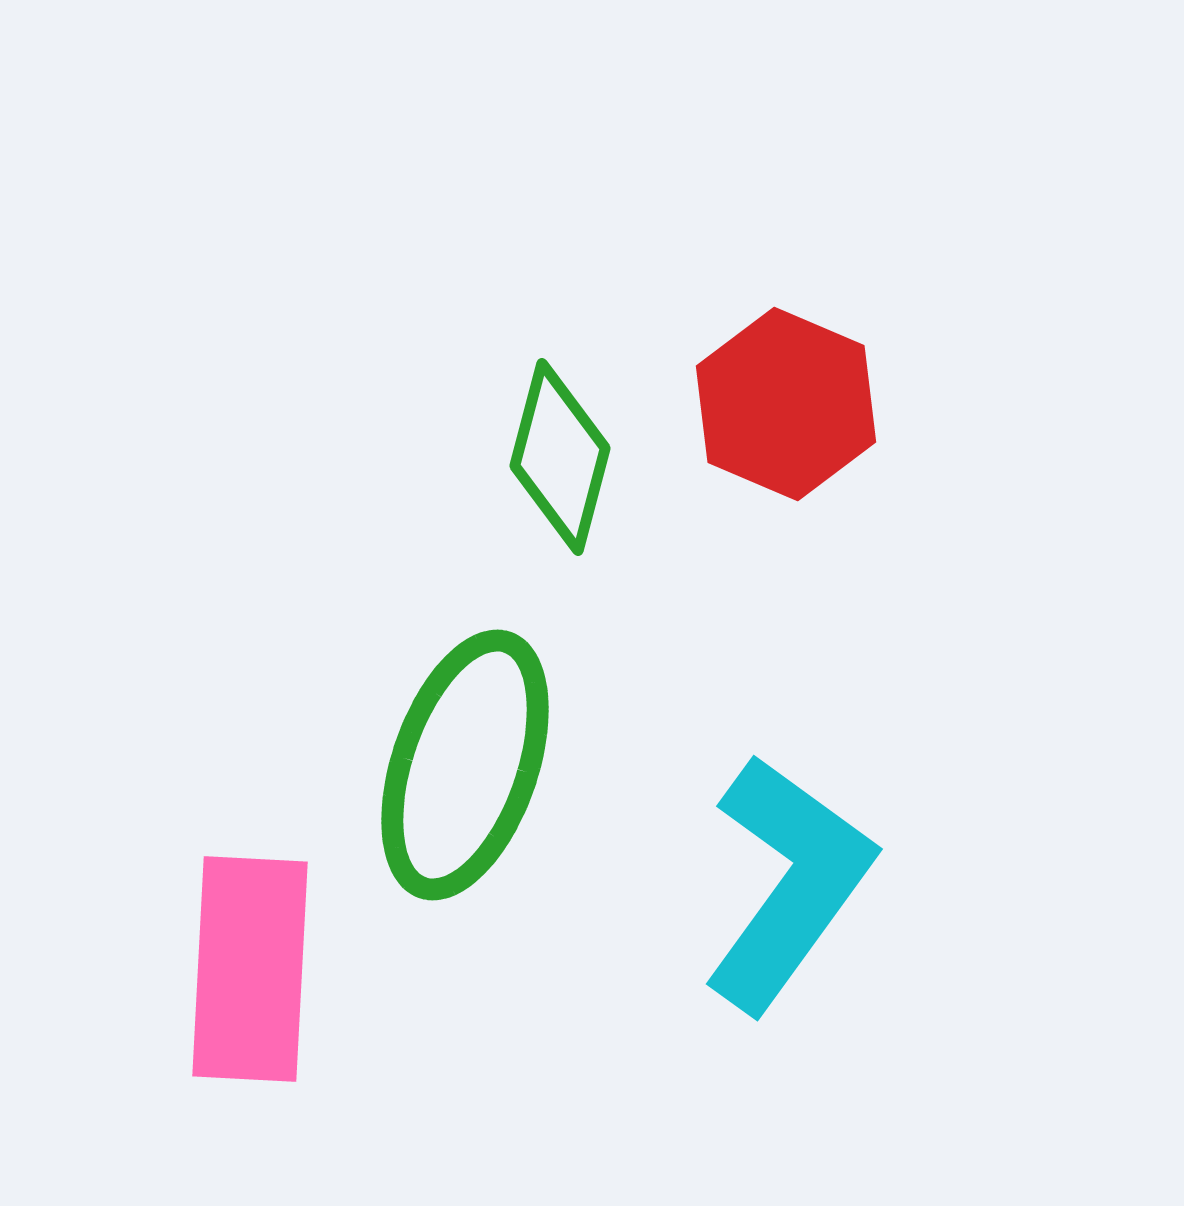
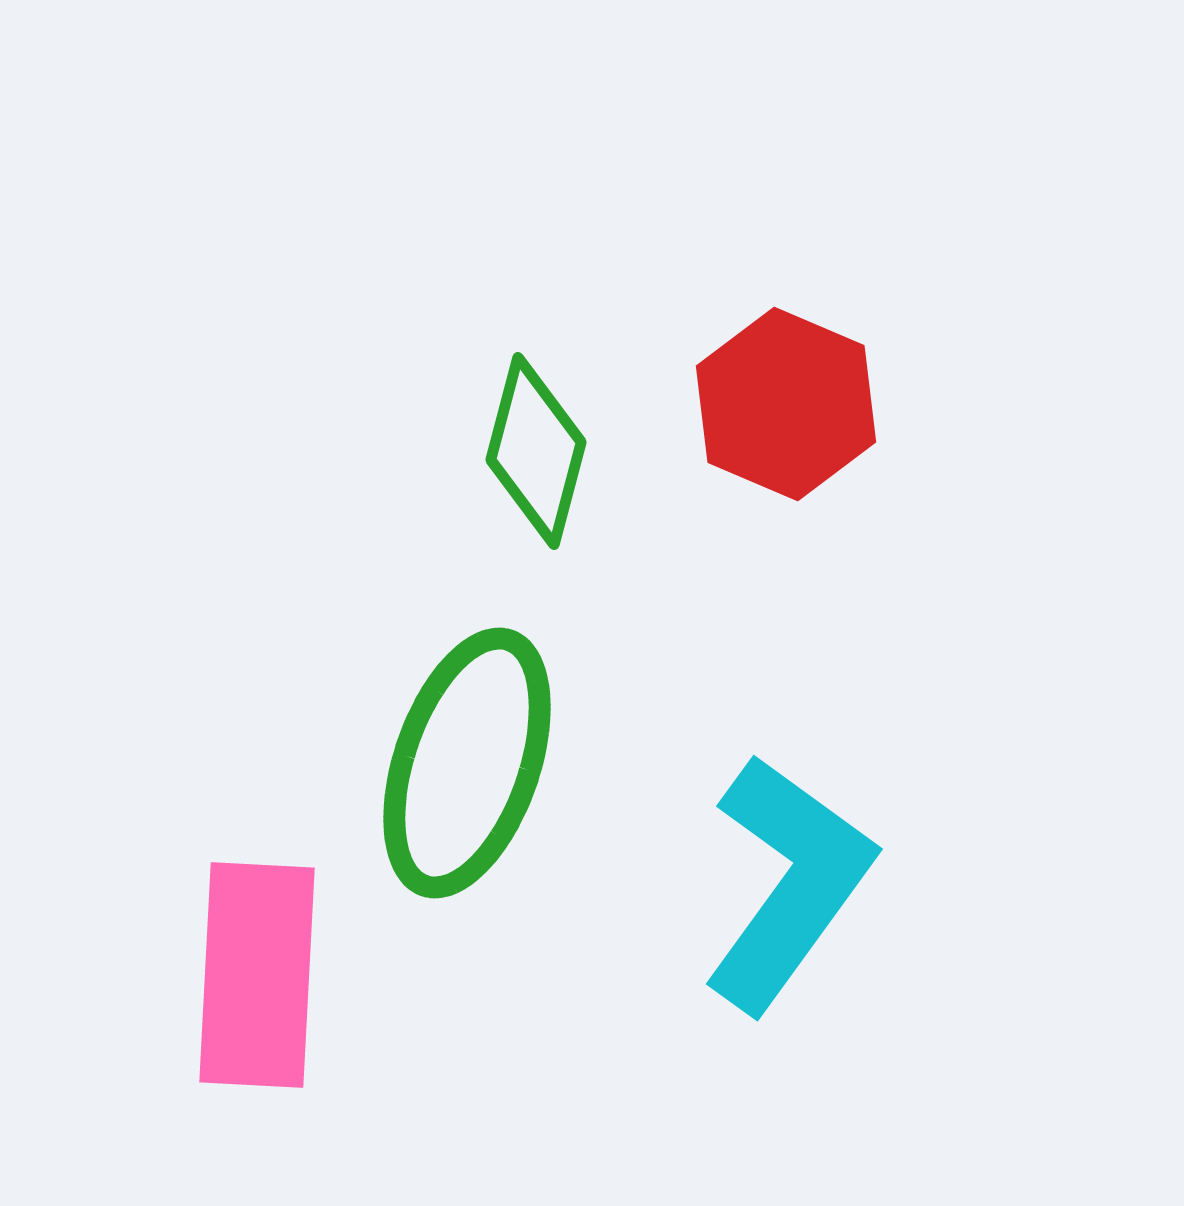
green diamond: moved 24 px left, 6 px up
green ellipse: moved 2 px right, 2 px up
pink rectangle: moved 7 px right, 6 px down
